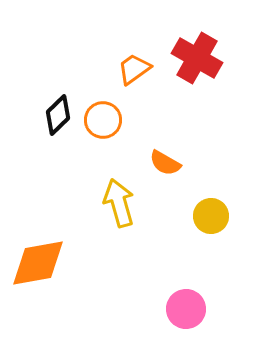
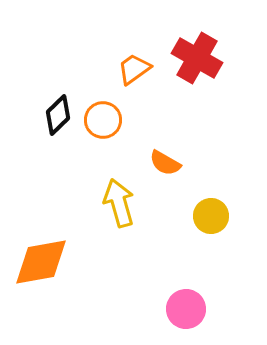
orange diamond: moved 3 px right, 1 px up
